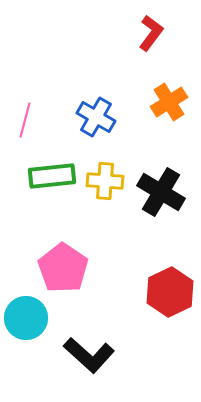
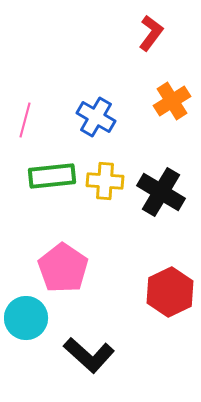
orange cross: moved 3 px right, 1 px up
